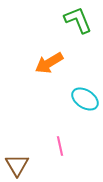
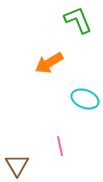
cyan ellipse: rotated 12 degrees counterclockwise
